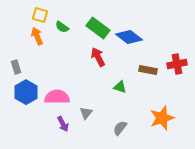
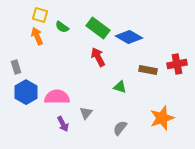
blue diamond: rotated 8 degrees counterclockwise
